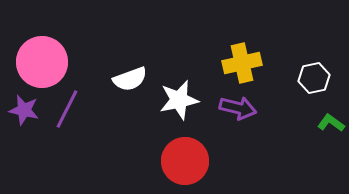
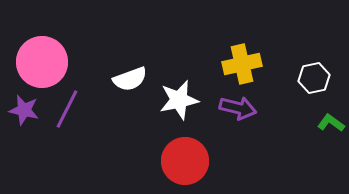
yellow cross: moved 1 px down
